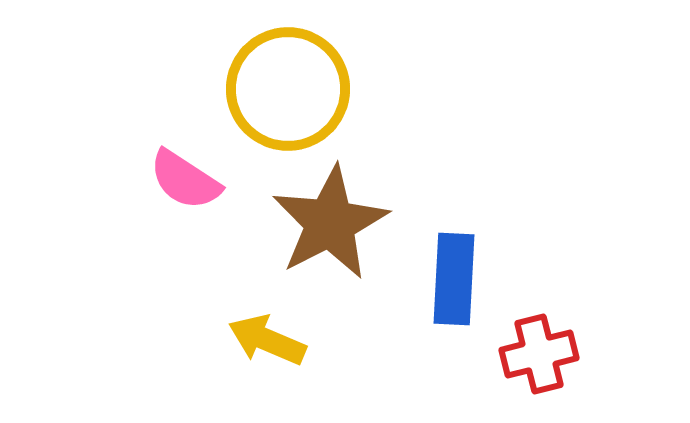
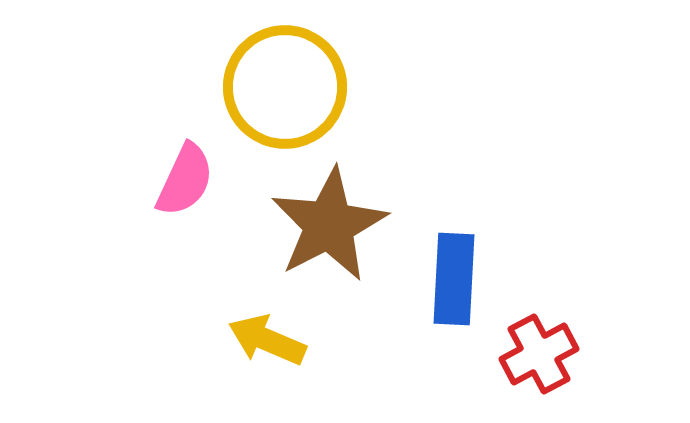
yellow circle: moved 3 px left, 2 px up
pink semicircle: rotated 98 degrees counterclockwise
brown star: moved 1 px left, 2 px down
red cross: rotated 14 degrees counterclockwise
